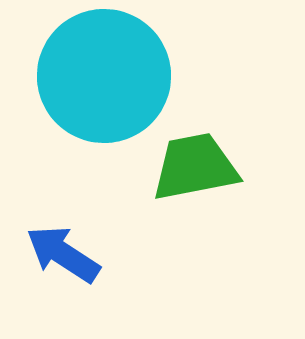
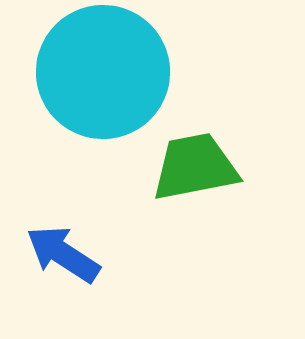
cyan circle: moved 1 px left, 4 px up
